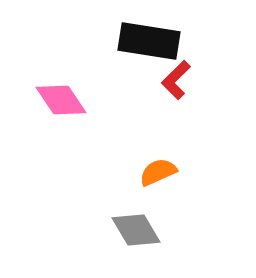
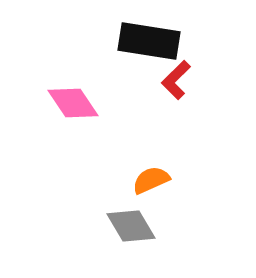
pink diamond: moved 12 px right, 3 px down
orange semicircle: moved 7 px left, 8 px down
gray diamond: moved 5 px left, 4 px up
